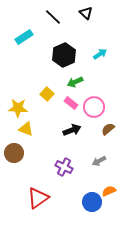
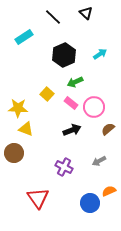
red triangle: rotated 30 degrees counterclockwise
blue circle: moved 2 px left, 1 px down
